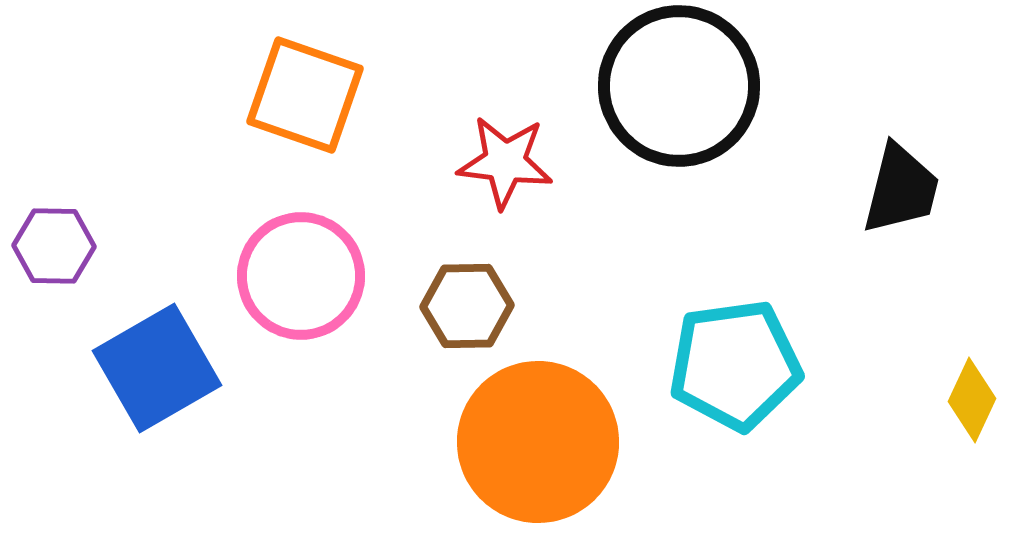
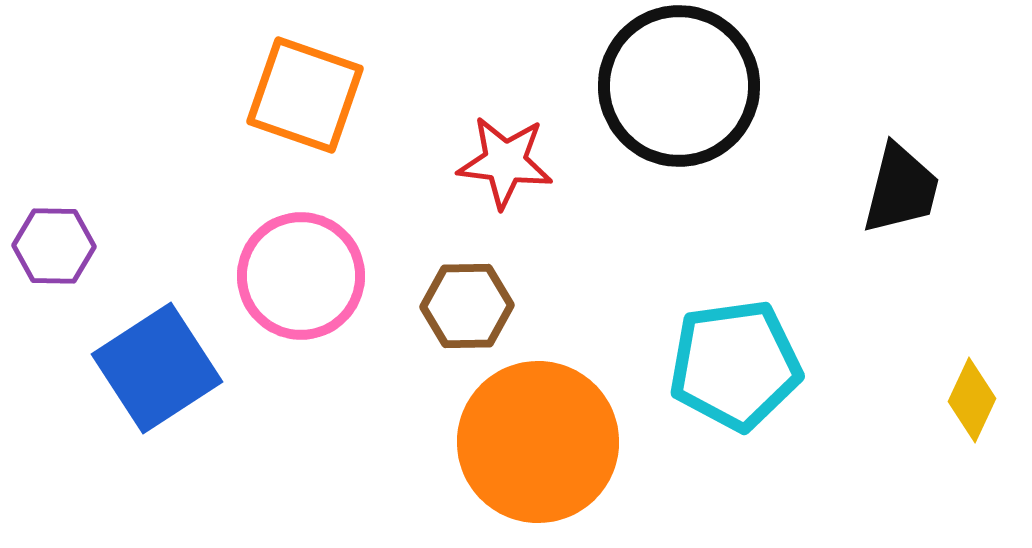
blue square: rotated 3 degrees counterclockwise
